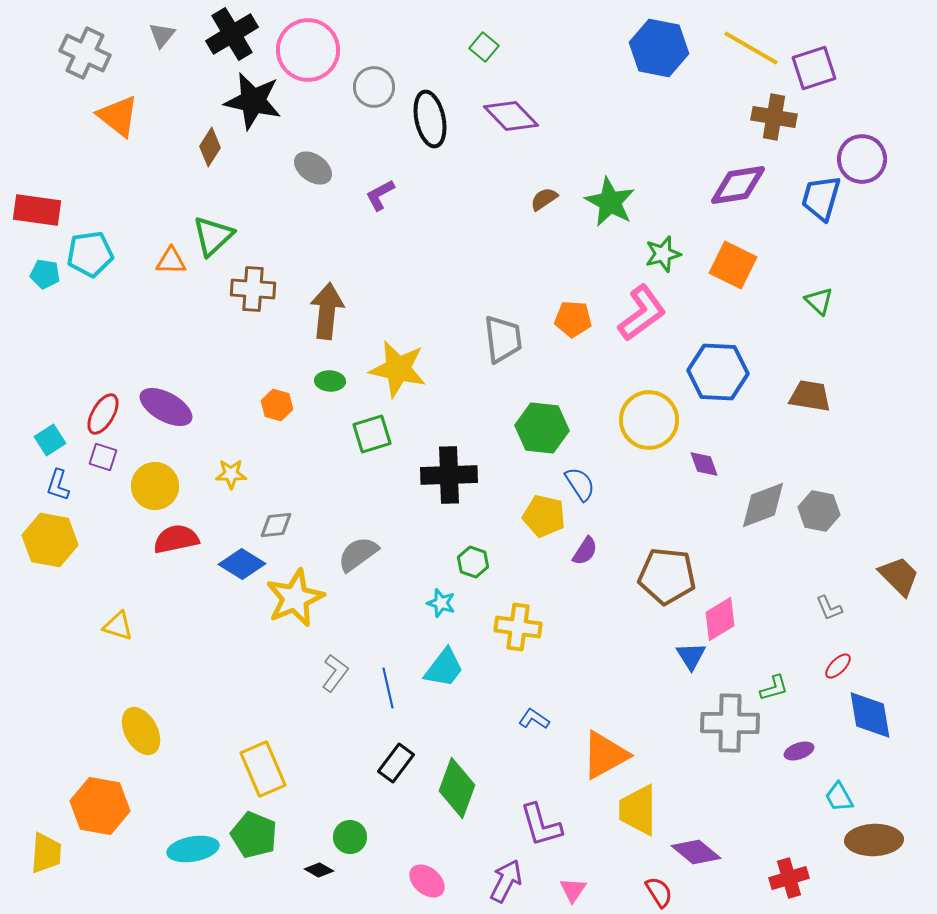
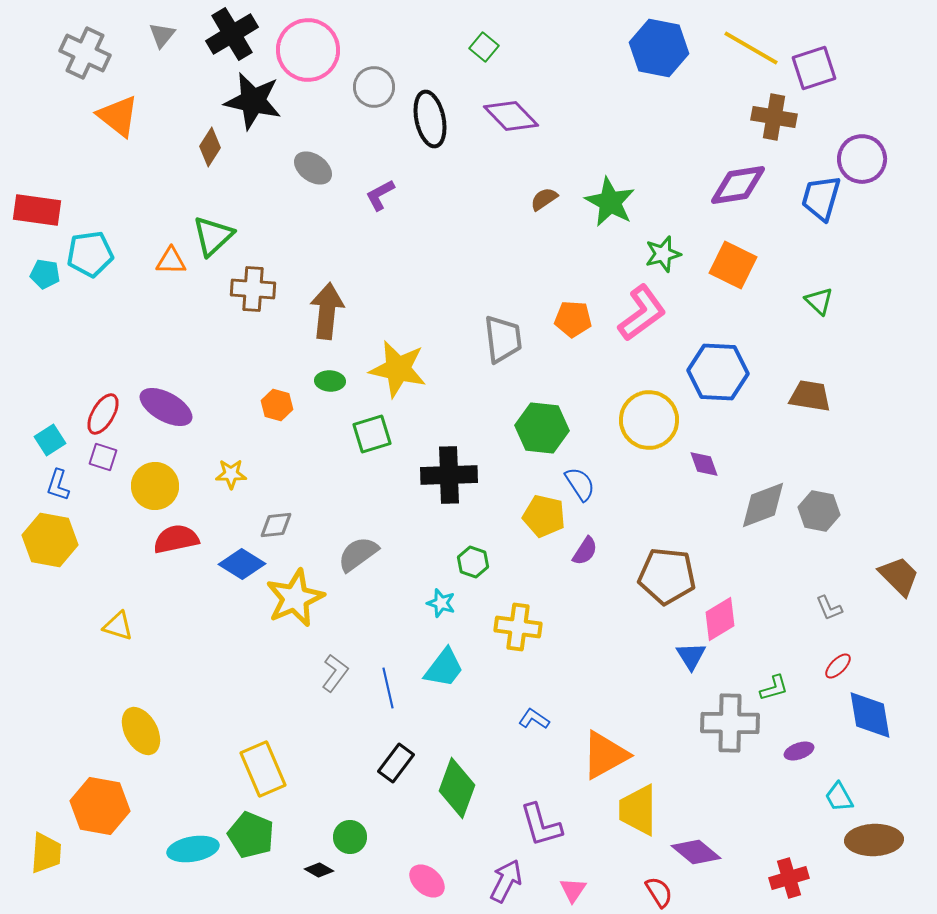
green pentagon at (254, 835): moved 3 px left
